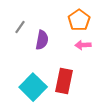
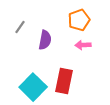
orange pentagon: rotated 15 degrees clockwise
purple semicircle: moved 3 px right
